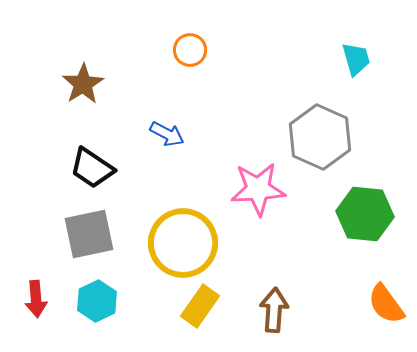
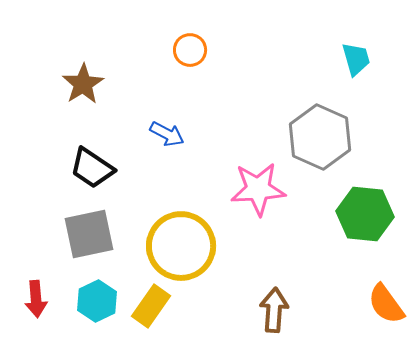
yellow circle: moved 2 px left, 3 px down
yellow rectangle: moved 49 px left
